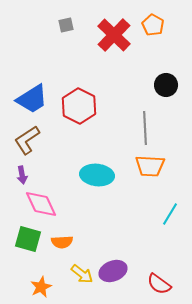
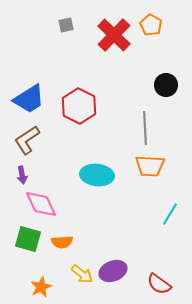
orange pentagon: moved 2 px left
blue trapezoid: moved 3 px left
